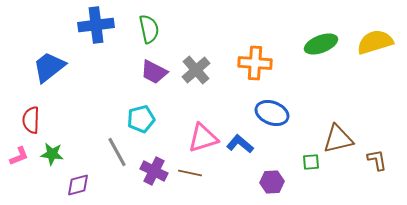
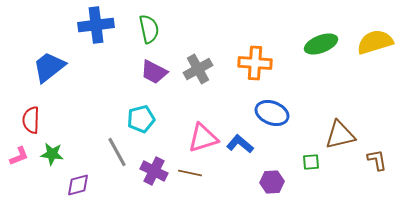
gray cross: moved 2 px right, 1 px up; rotated 12 degrees clockwise
brown triangle: moved 2 px right, 4 px up
